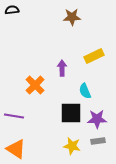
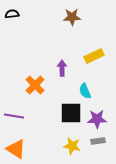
black semicircle: moved 4 px down
